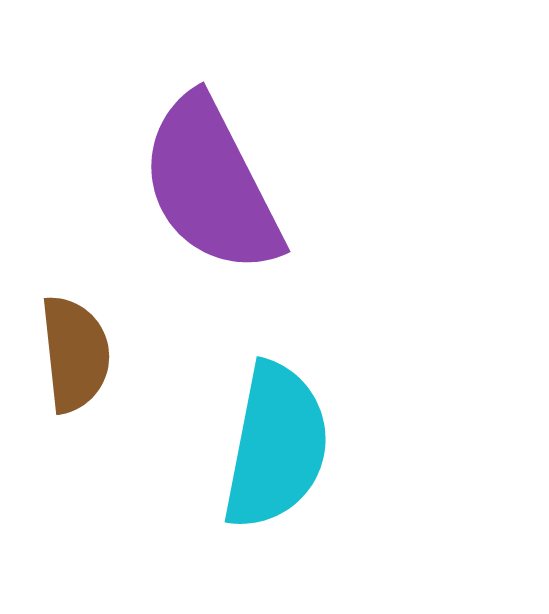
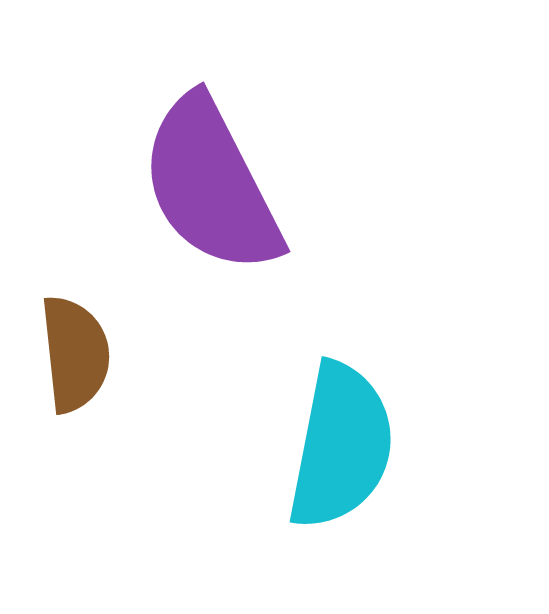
cyan semicircle: moved 65 px right
